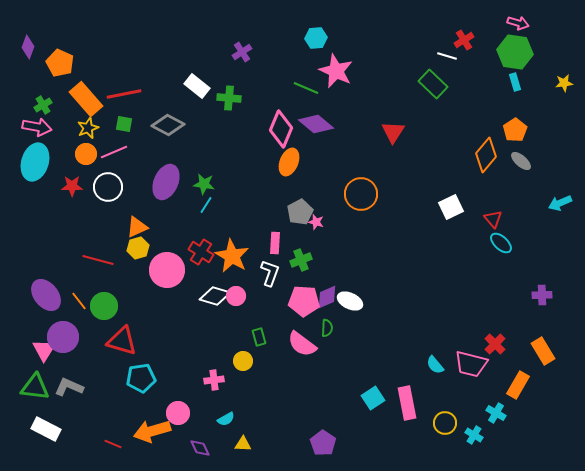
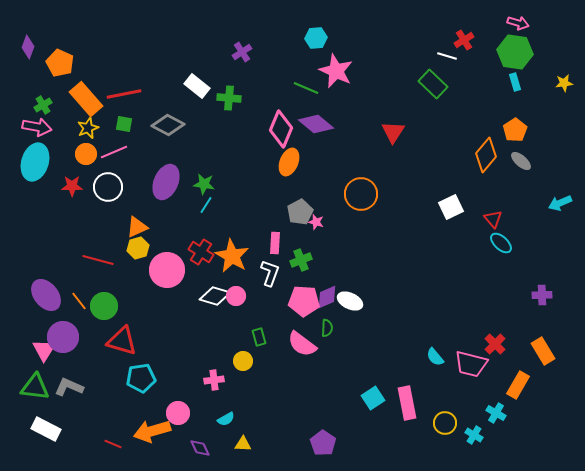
cyan semicircle at (435, 365): moved 8 px up
